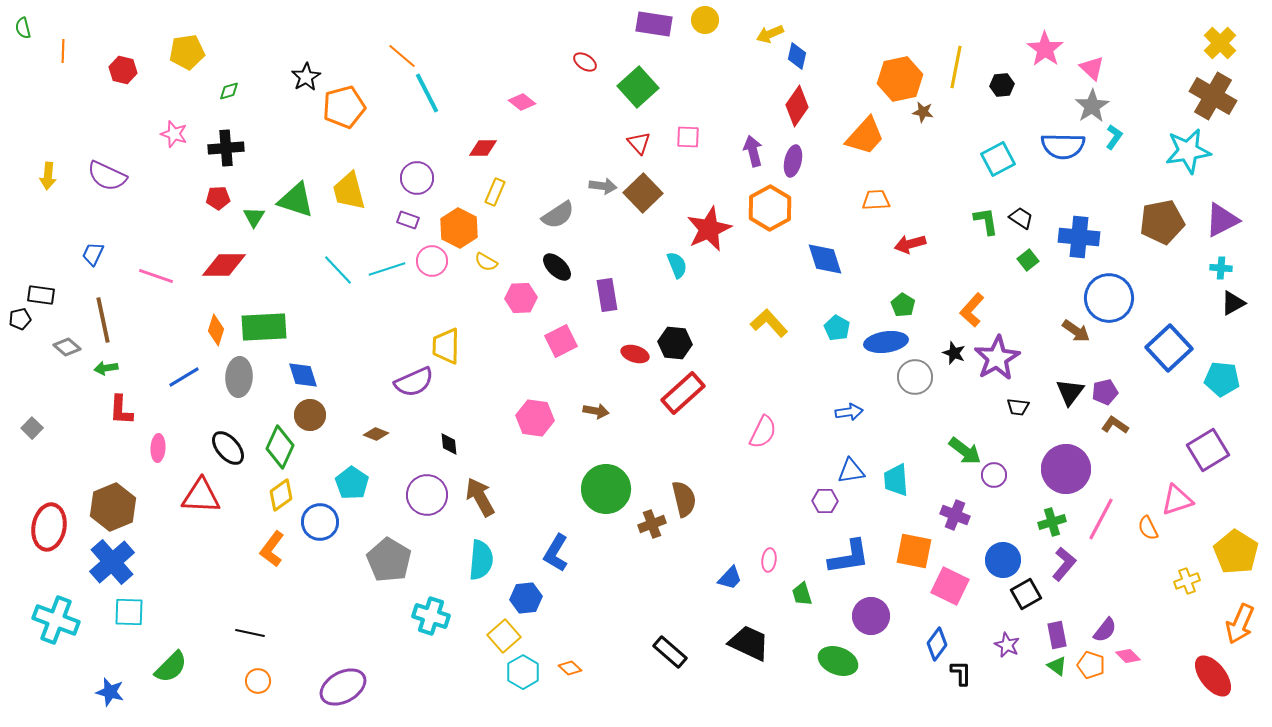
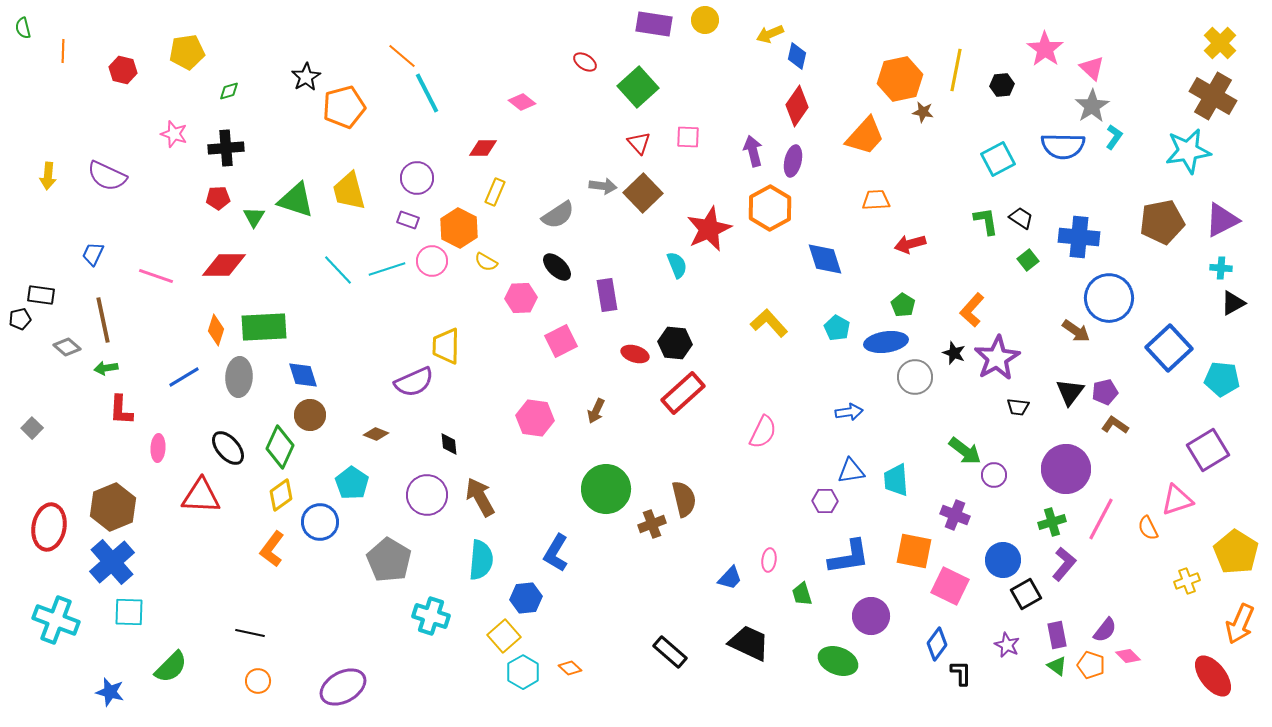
yellow line at (956, 67): moved 3 px down
brown arrow at (596, 411): rotated 105 degrees clockwise
